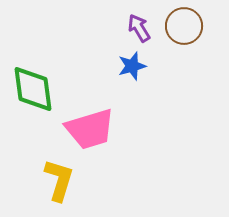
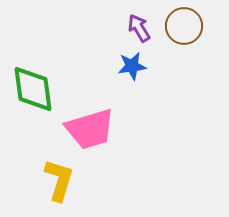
blue star: rotated 8 degrees clockwise
